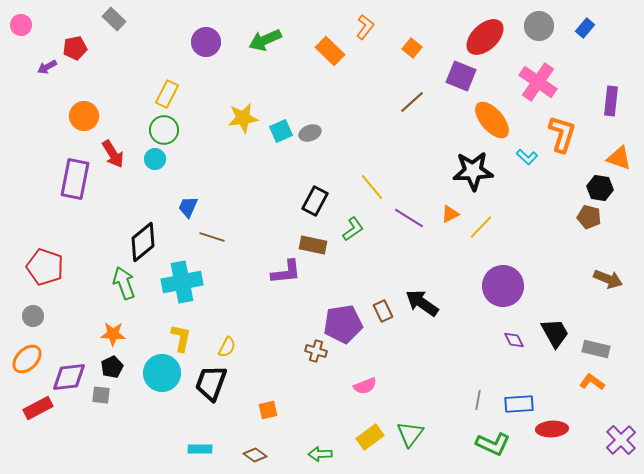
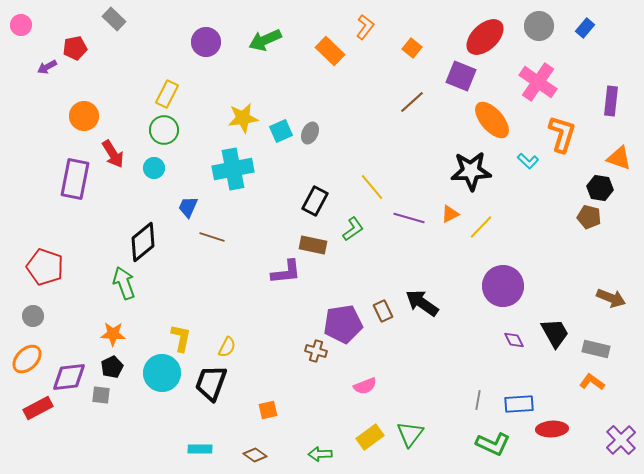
gray ellipse at (310, 133): rotated 45 degrees counterclockwise
cyan L-shape at (527, 157): moved 1 px right, 4 px down
cyan circle at (155, 159): moved 1 px left, 9 px down
black star at (473, 171): moved 2 px left
purple line at (409, 218): rotated 16 degrees counterclockwise
brown arrow at (608, 279): moved 3 px right, 19 px down
cyan cross at (182, 282): moved 51 px right, 113 px up
